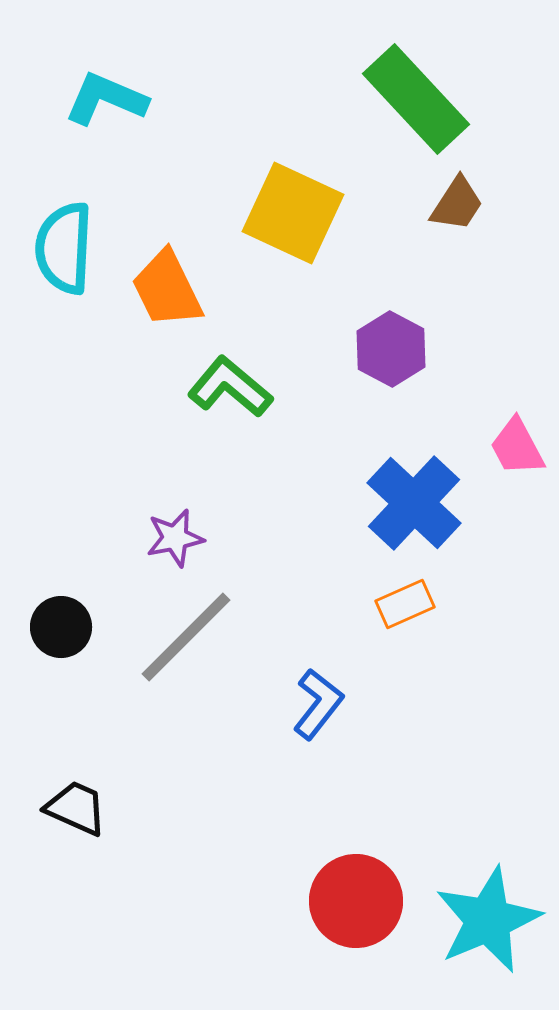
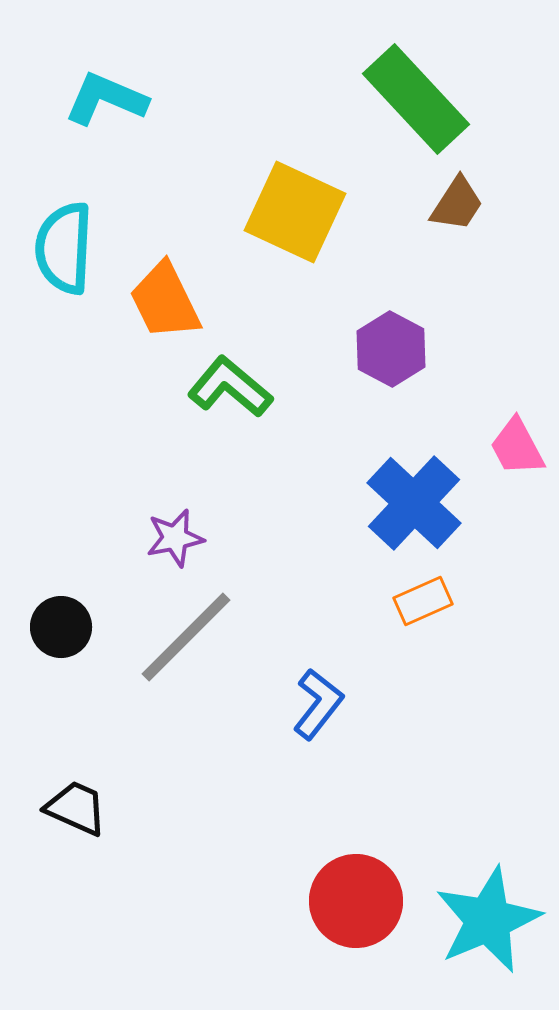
yellow square: moved 2 px right, 1 px up
orange trapezoid: moved 2 px left, 12 px down
orange rectangle: moved 18 px right, 3 px up
